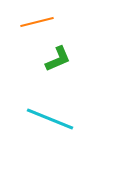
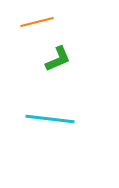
cyan line: rotated 15 degrees counterclockwise
